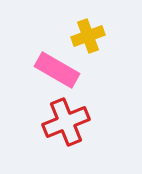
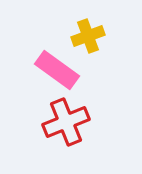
pink rectangle: rotated 6 degrees clockwise
